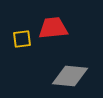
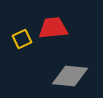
yellow square: rotated 18 degrees counterclockwise
